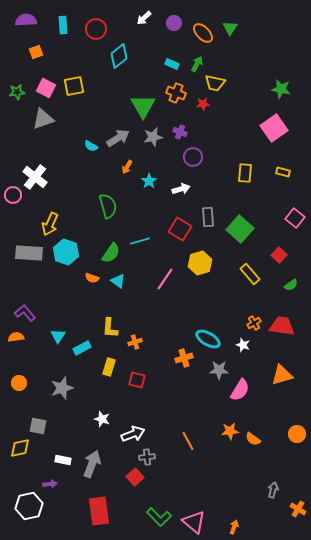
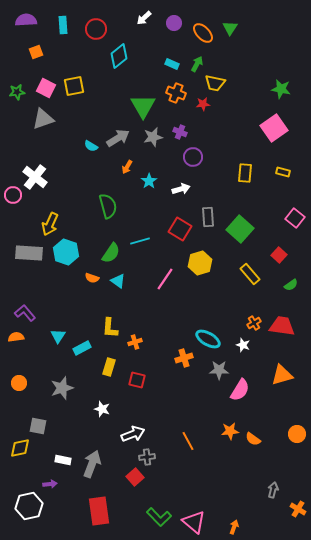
white star at (102, 419): moved 10 px up
